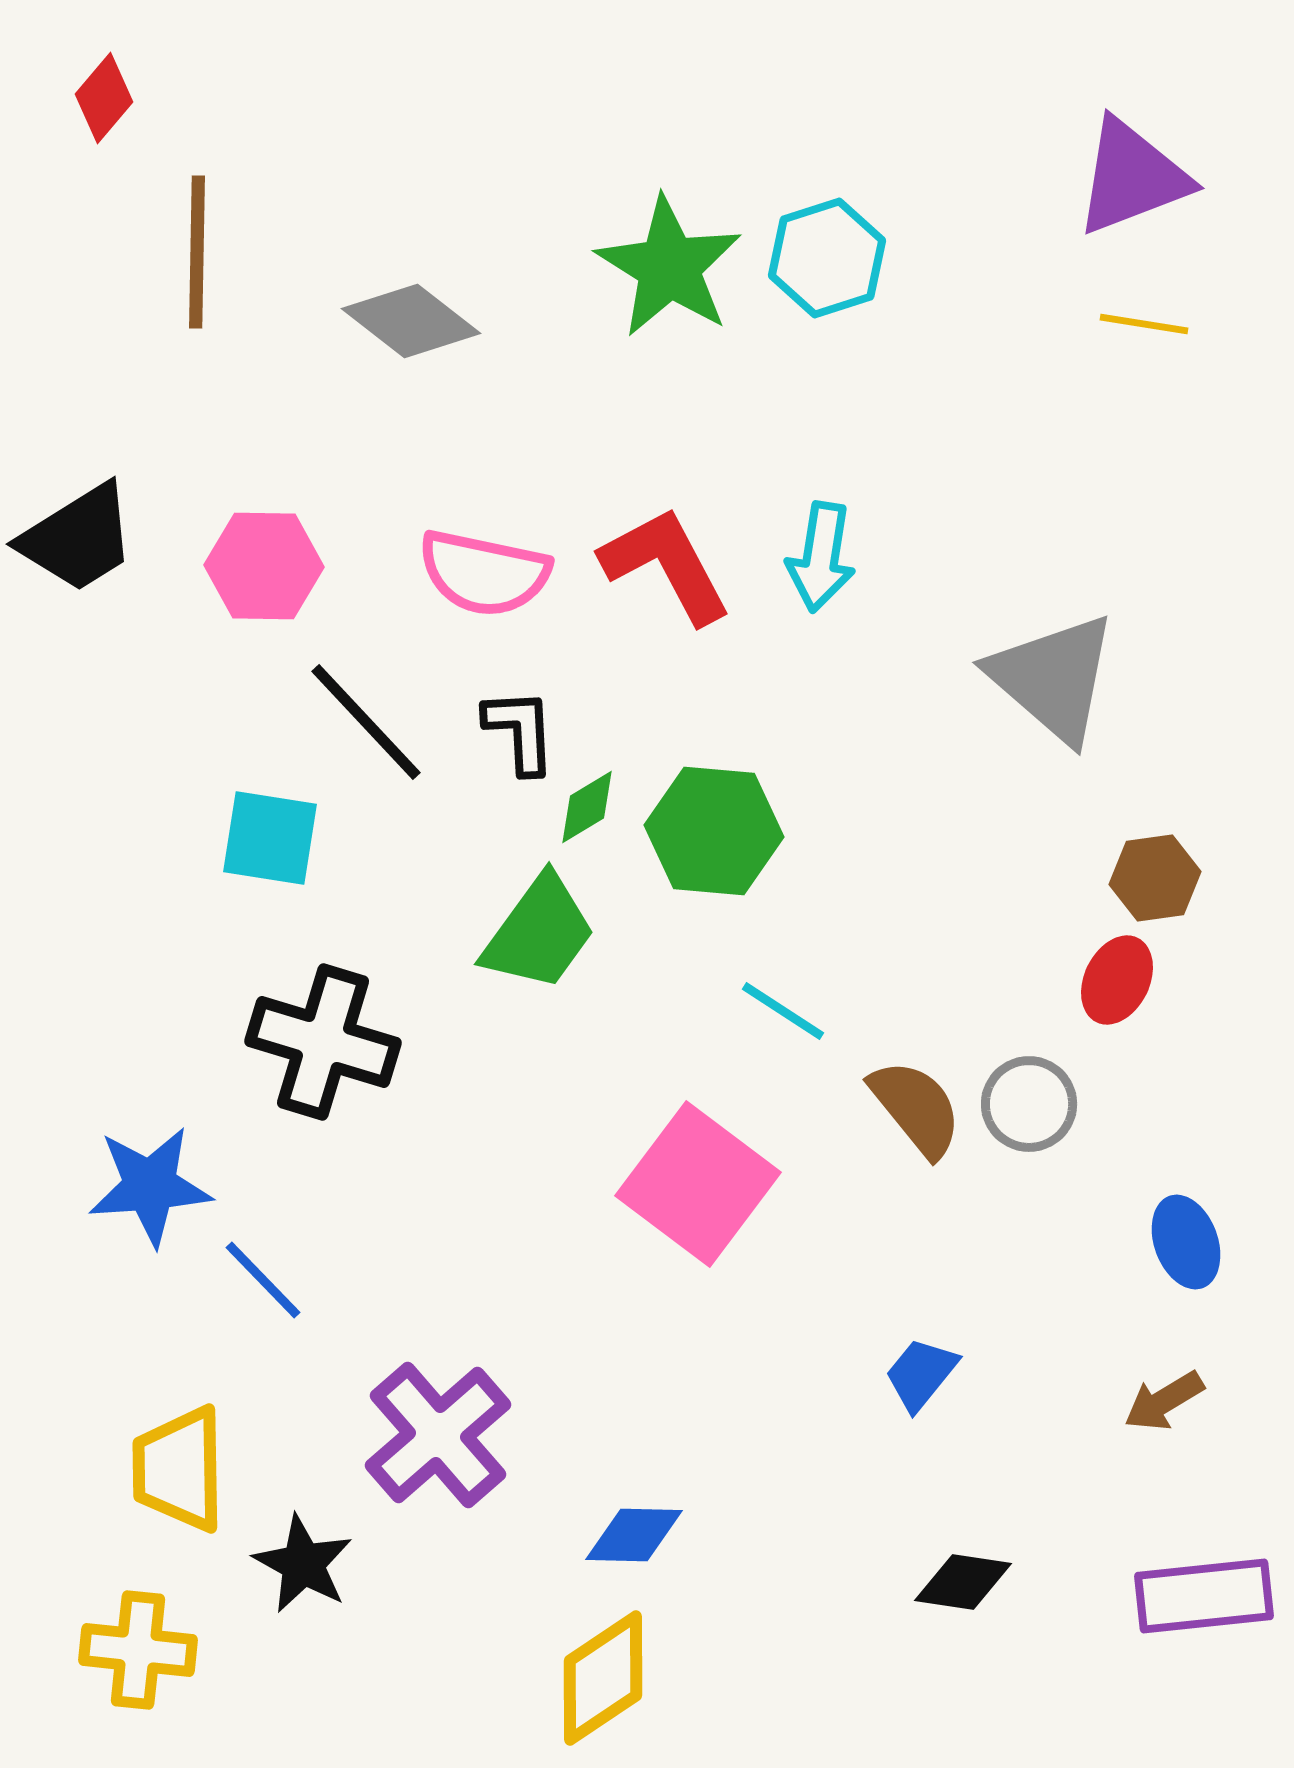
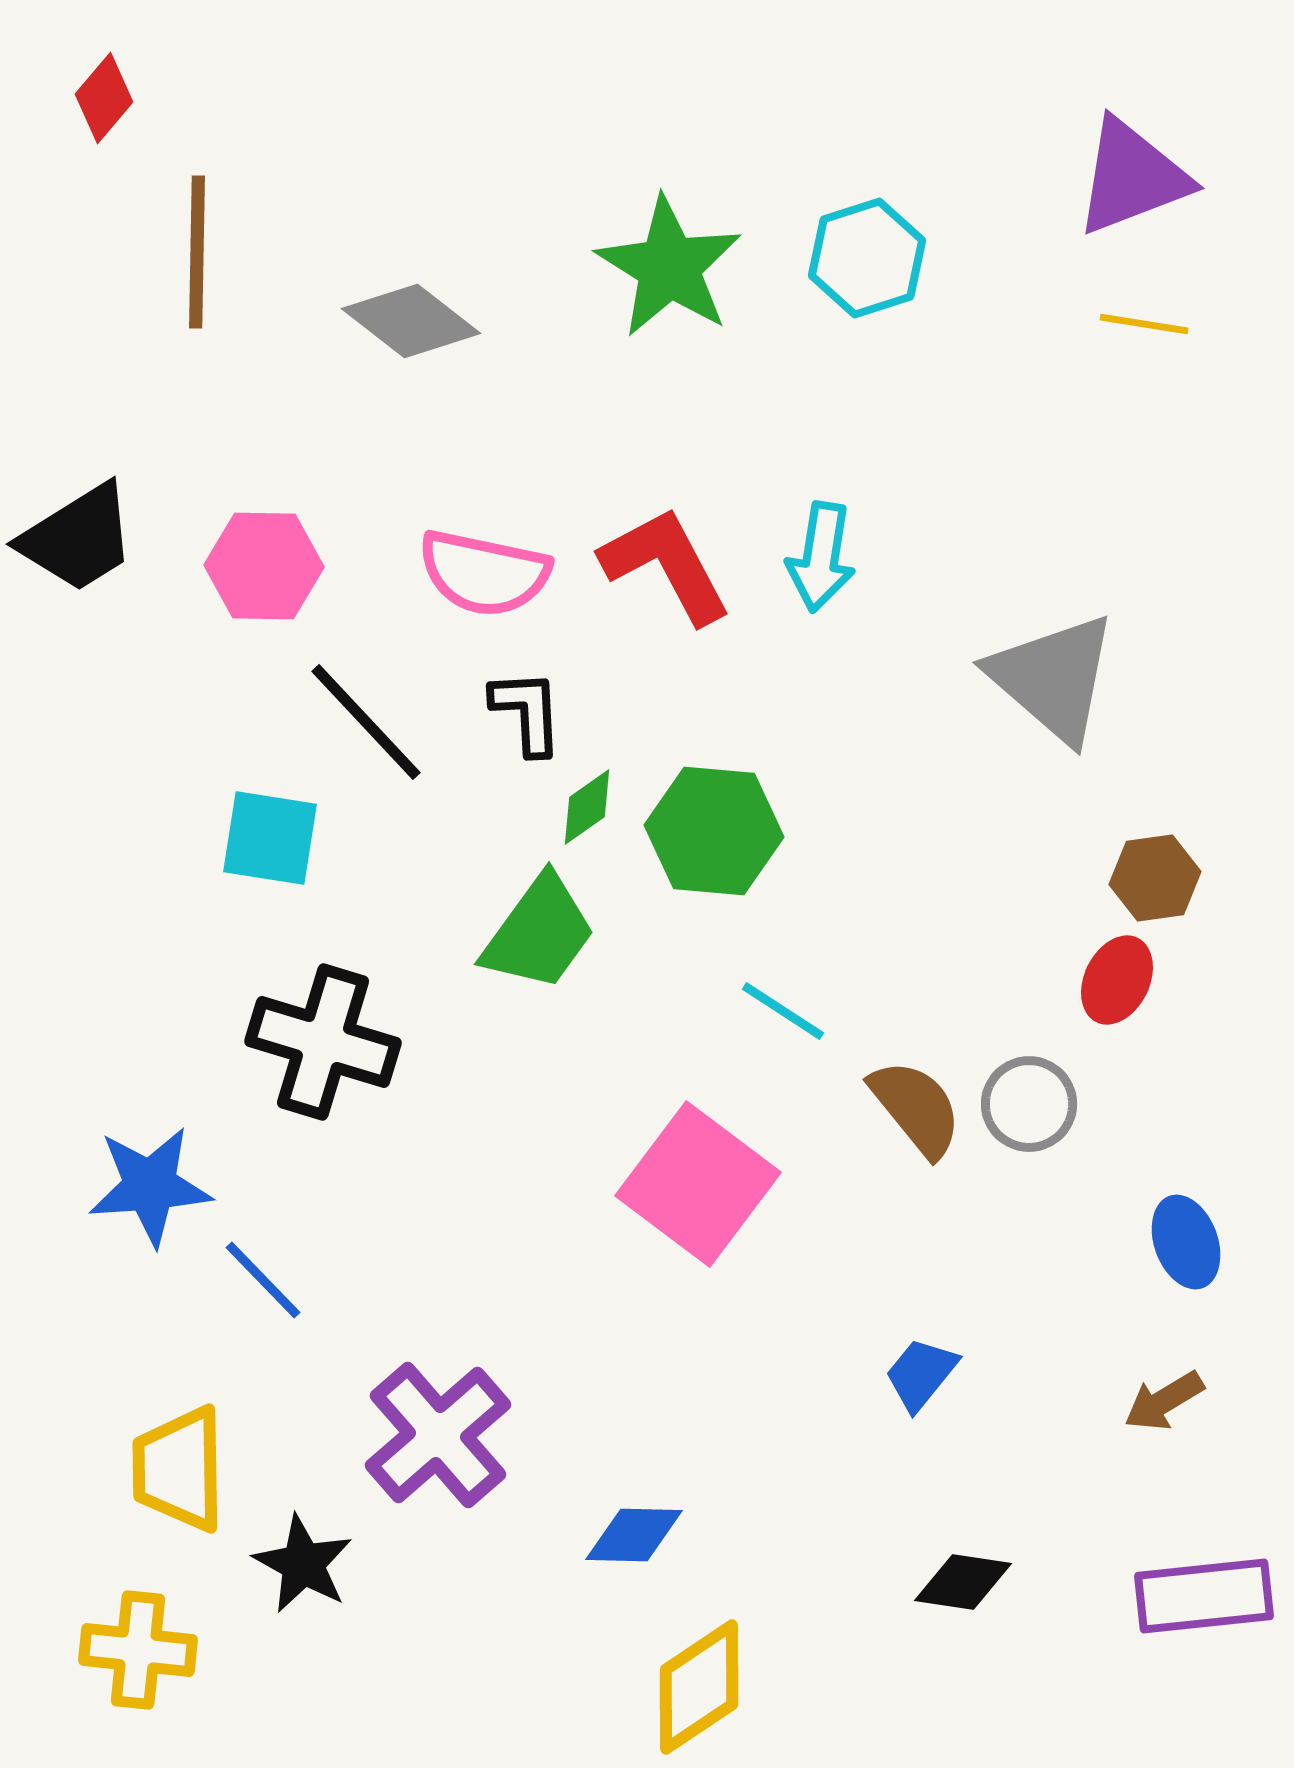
cyan hexagon: moved 40 px right
black L-shape: moved 7 px right, 19 px up
green diamond: rotated 4 degrees counterclockwise
yellow diamond: moved 96 px right, 9 px down
